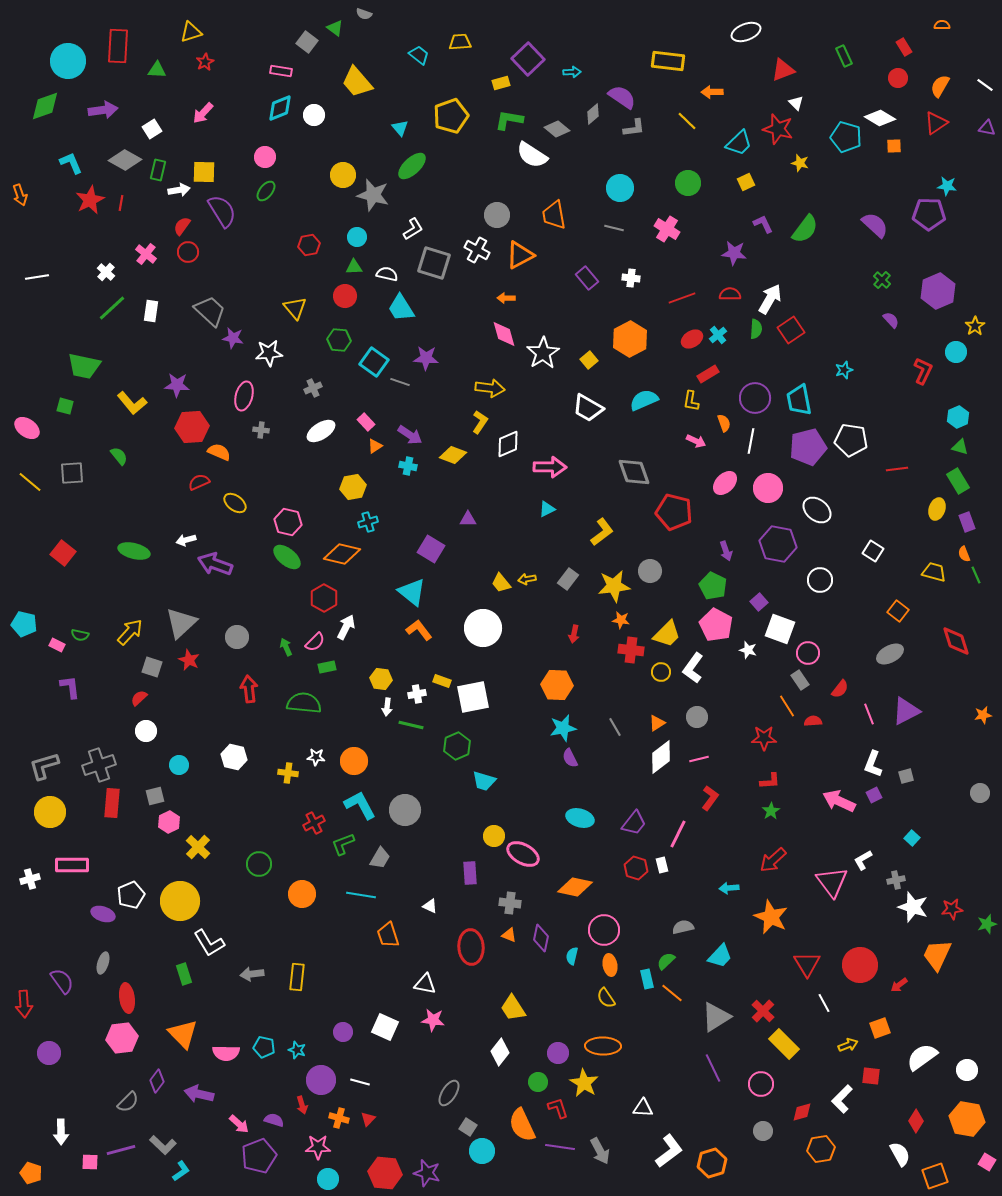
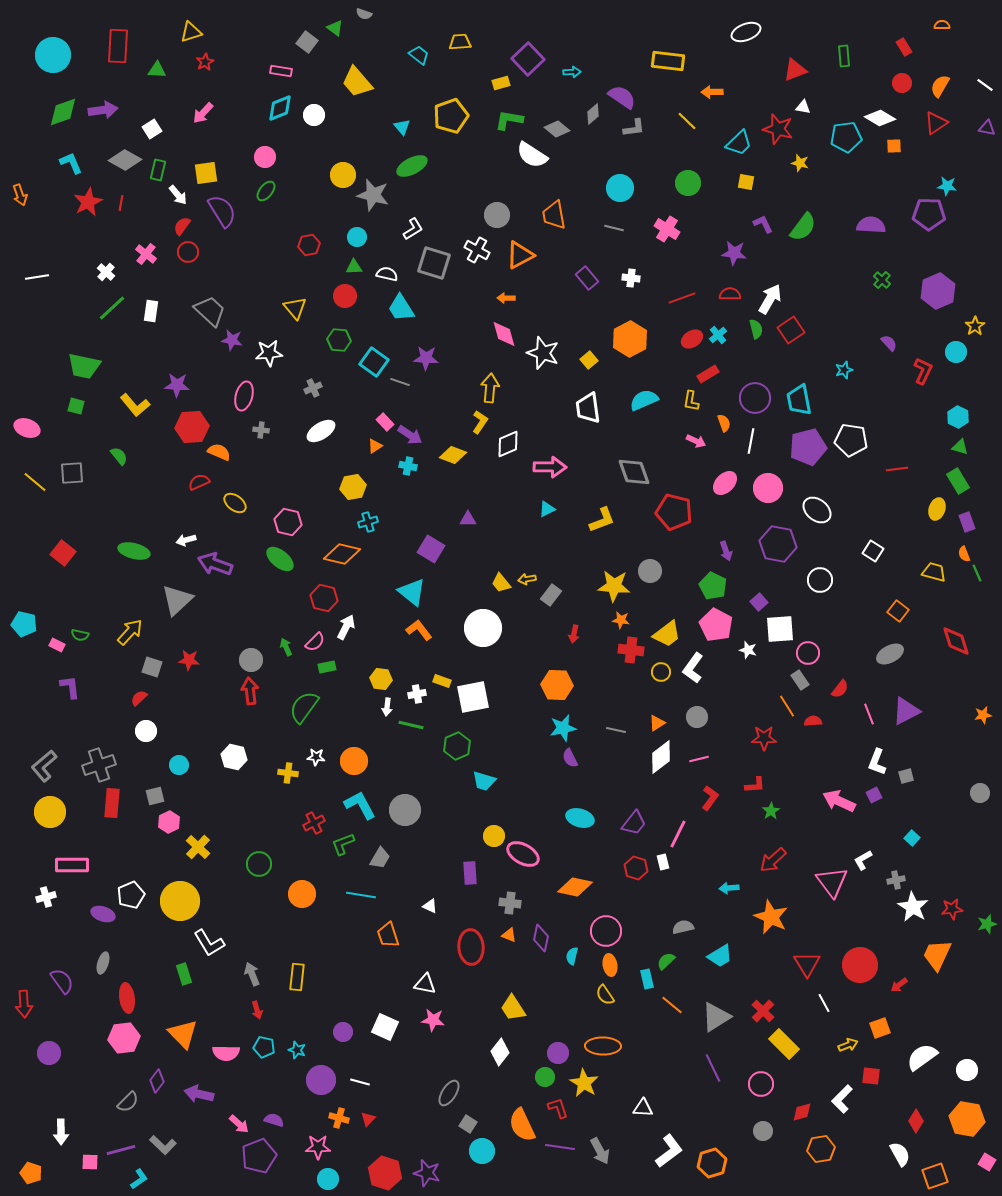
green rectangle at (844, 56): rotated 20 degrees clockwise
cyan circle at (68, 61): moved 15 px left, 6 px up
red triangle at (783, 70): moved 12 px right
red circle at (898, 78): moved 4 px right, 5 px down
white triangle at (796, 103): moved 7 px right, 4 px down; rotated 35 degrees counterclockwise
green diamond at (45, 106): moved 18 px right, 6 px down
cyan triangle at (400, 128): moved 2 px right, 1 px up
cyan pentagon at (846, 137): rotated 24 degrees counterclockwise
green ellipse at (412, 166): rotated 16 degrees clockwise
yellow square at (204, 172): moved 2 px right, 1 px down; rotated 10 degrees counterclockwise
yellow square at (746, 182): rotated 36 degrees clockwise
white arrow at (179, 190): moved 1 px left, 5 px down; rotated 60 degrees clockwise
red star at (90, 200): moved 2 px left, 2 px down
purple semicircle at (875, 225): moved 4 px left; rotated 40 degrees counterclockwise
green semicircle at (805, 229): moved 2 px left, 2 px up
purple semicircle at (891, 320): moved 2 px left, 23 px down
green semicircle at (756, 329): rotated 18 degrees counterclockwise
purple star at (233, 338): moved 1 px left, 2 px down
white star at (543, 353): rotated 20 degrees counterclockwise
yellow arrow at (490, 388): rotated 92 degrees counterclockwise
yellow L-shape at (132, 403): moved 3 px right, 2 px down
green square at (65, 406): moved 11 px right
white trapezoid at (588, 408): rotated 52 degrees clockwise
cyan hexagon at (958, 417): rotated 10 degrees counterclockwise
pink rectangle at (366, 422): moved 19 px right
pink ellipse at (27, 428): rotated 15 degrees counterclockwise
yellow line at (30, 482): moved 5 px right
yellow L-shape at (602, 532): moved 12 px up; rotated 16 degrees clockwise
green ellipse at (287, 557): moved 7 px left, 2 px down
green line at (976, 575): moved 1 px right, 2 px up
gray rectangle at (568, 579): moved 17 px left, 16 px down
yellow star at (614, 586): rotated 12 degrees clockwise
red hexagon at (324, 598): rotated 16 degrees counterclockwise
gray triangle at (181, 623): moved 4 px left, 23 px up
white square at (780, 629): rotated 24 degrees counterclockwise
yellow trapezoid at (667, 634): rotated 8 degrees clockwise
gray circle at (237, 637): moved 14 px right, 23 px down
red star at (189, 660): rotated 20 degrees counterclockwise
red arrow at (249, 689): moved 1 px right, 2 px down
green semicircle at (304, 703): moved 4 px down; rotated 60 degrees counterclockwise
gray line at (615, 727): moved 1 px right, 3 px down; rotated 48 degrees counterclockwise
white L-shape at (873, 764): moved 4 px right, 2 px up
gray L-shape at (44, 766): rotated 24 degrees counterclockwise
red L-shape at (770, 781): moved 15 px left, 4 px down
white rectangle at (662, 865): moved 1 px right, 3 px up
white cross at (30, 879): moved 16 px right, 18 px down
white star at (913, 907): rotated 12 degrees clockwise
pink circle at (604, 930): moved 2 px right, 1 px down
cyan trapezoid at (720, 956): rotated 16 degrees clockwise
gray arrow at (252, 974): rotated 75 degrees clockwise
orange line at (672, 993): moved 12 px down
yellow semicircle at (606, 998): moved 1 px left, 3 px up
pink hexagon at (122, 1038): moved 2 px right
green circle at (538, 1082): moved 7 px right, 5 px up
red arrow at (302, 1105): moved 45 px left, 95 px up
gray square at (468, 1127): moved 3 px up
cyan L-shape at (181, 1171): moved 42 px left, 8 px down
red hexagon at (385, 1173): rotated 12 degrees clockwise
